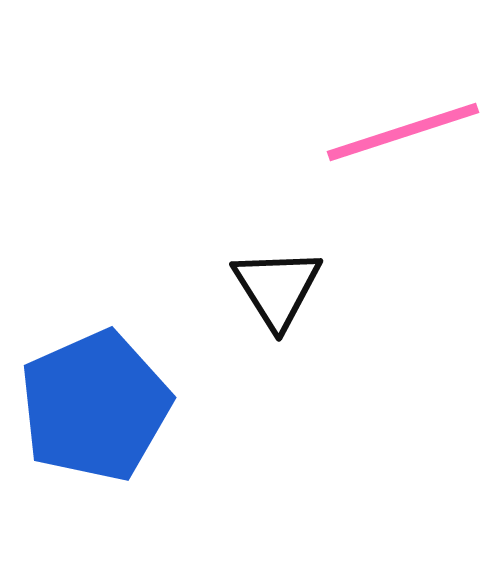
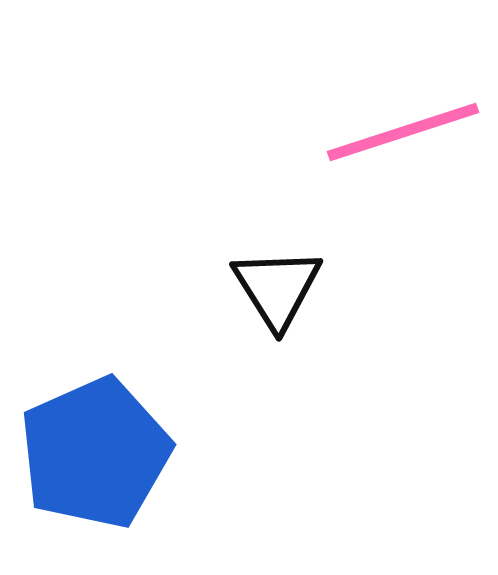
blue pentagon: moved 47 px down
